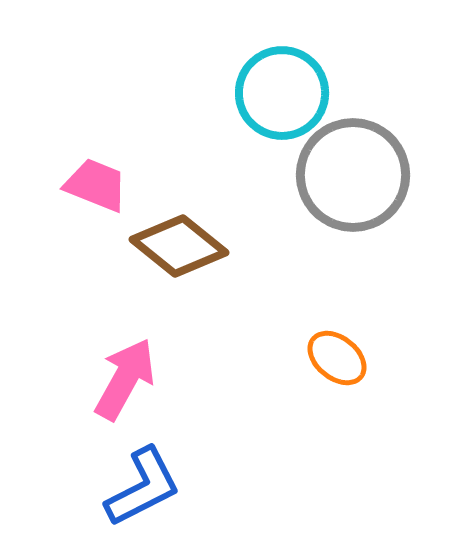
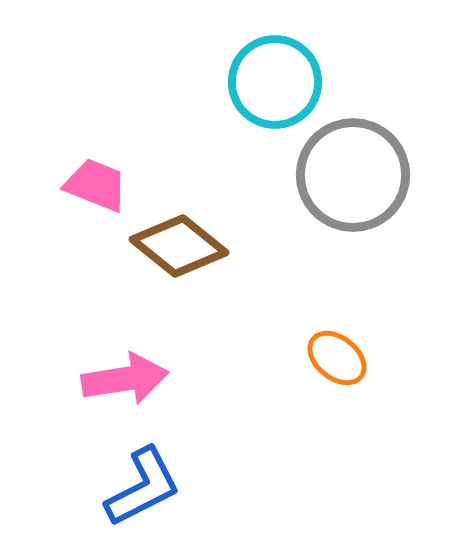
cyan circle: moved 7 px left, 11 px up
pink arrow: rotated 52 degrees clockwise
